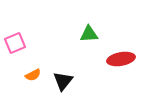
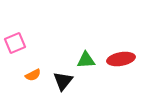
green triangle: moved 3 px left, 26 px down
